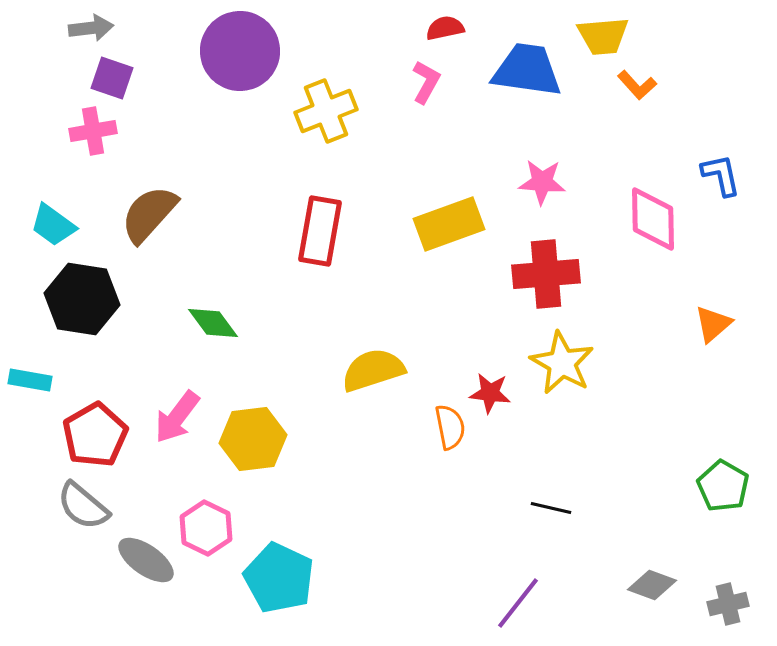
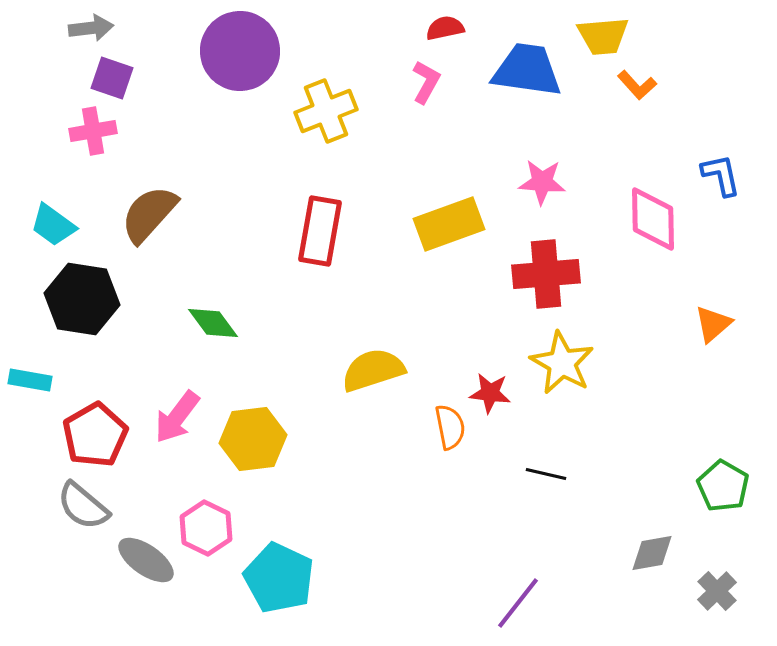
black line: moved 5 px left, 34 px up
gray diamond: moved 32 px up; rotated 30 degrees counterclockwise
gray cross: moved 11 px left, 13 px up; rotated 30 degrees counterclockwise
